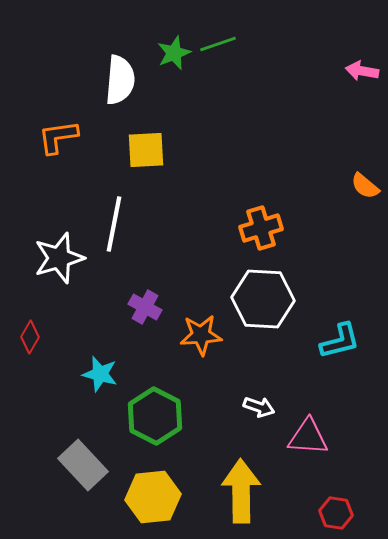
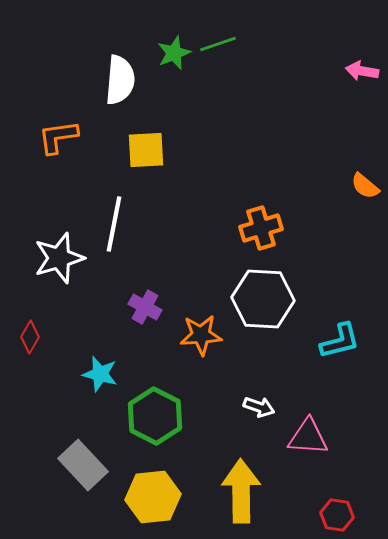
red hexagon: moved 1 px right, 2 px down
